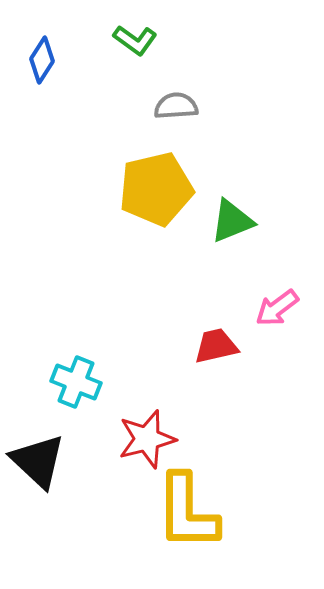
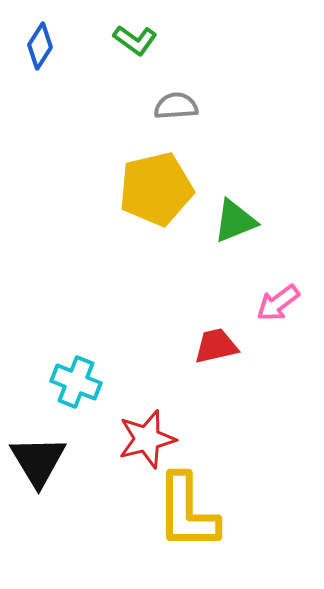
blue diamond: moved 2 px left, 14 px up
green triangle: moved 3 px right
pink arrow: moved 1 px right, 5 px up
black triangle: rotated 16 degrees clockwise
